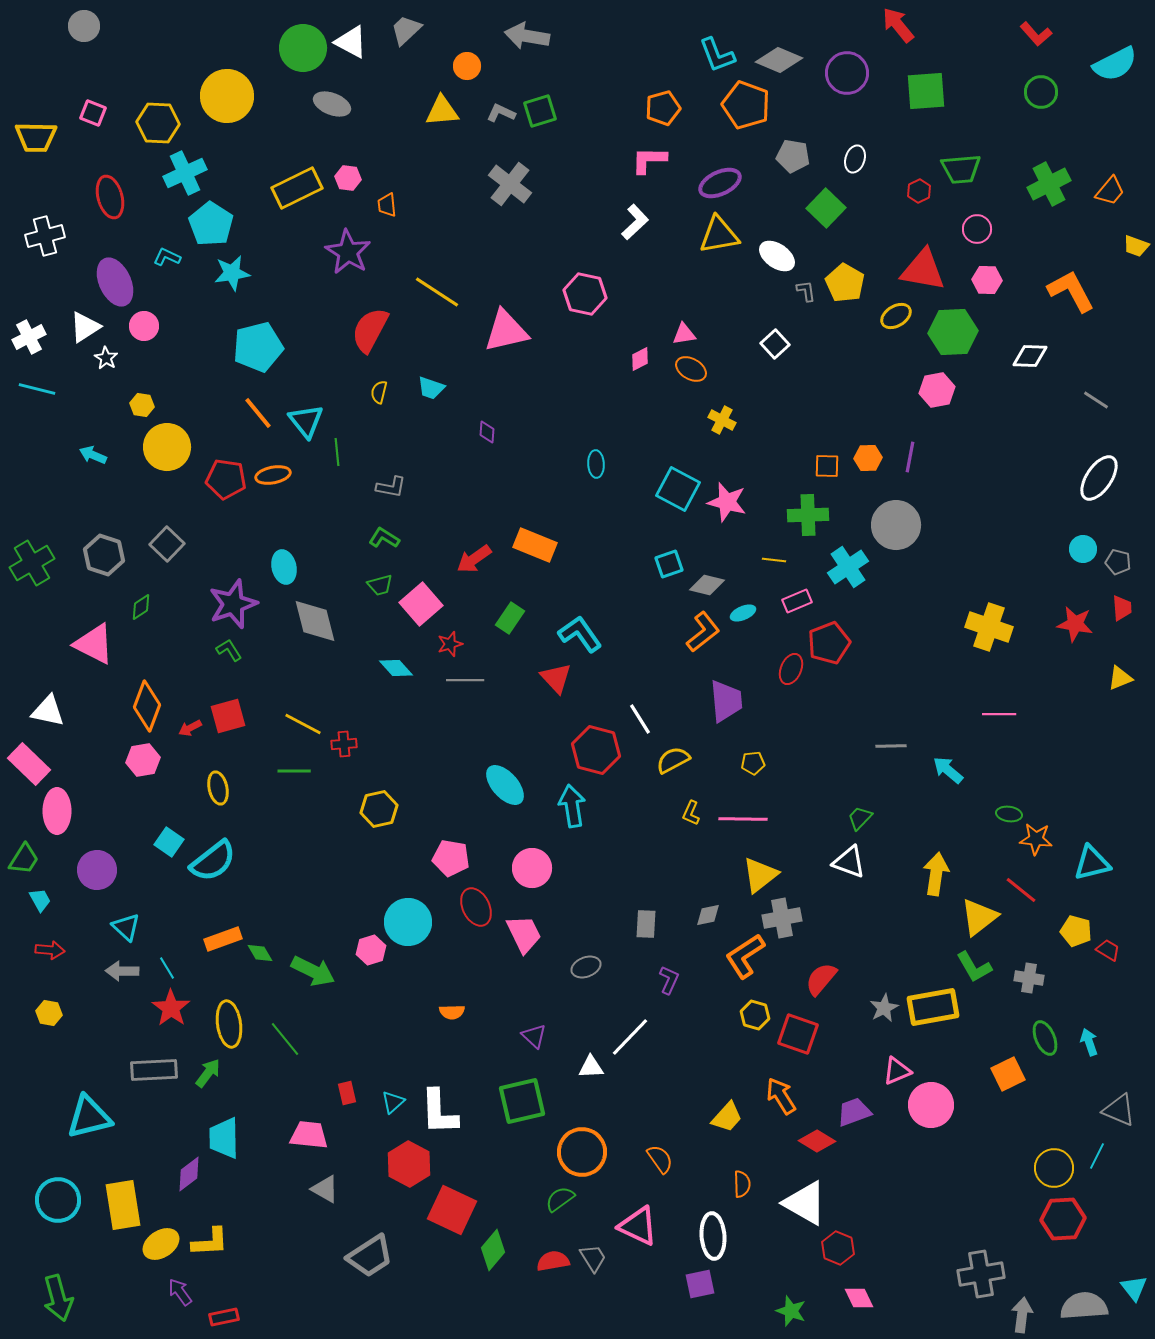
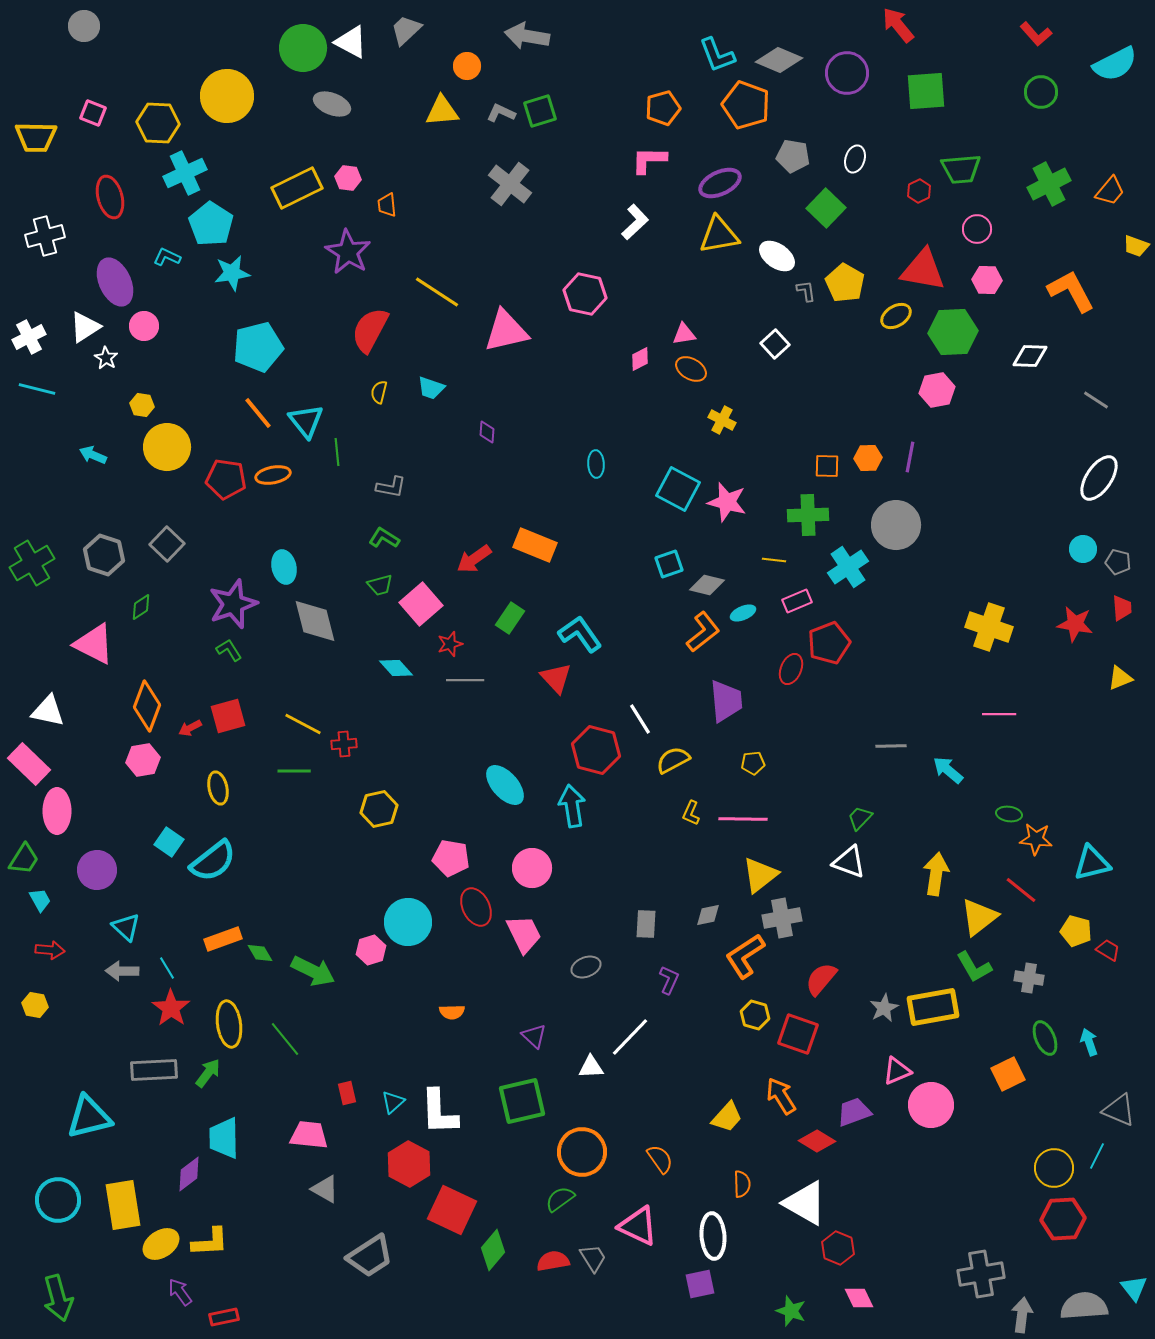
yellow hexagon at (49, 1013): moved 14 px left, 8 px up
